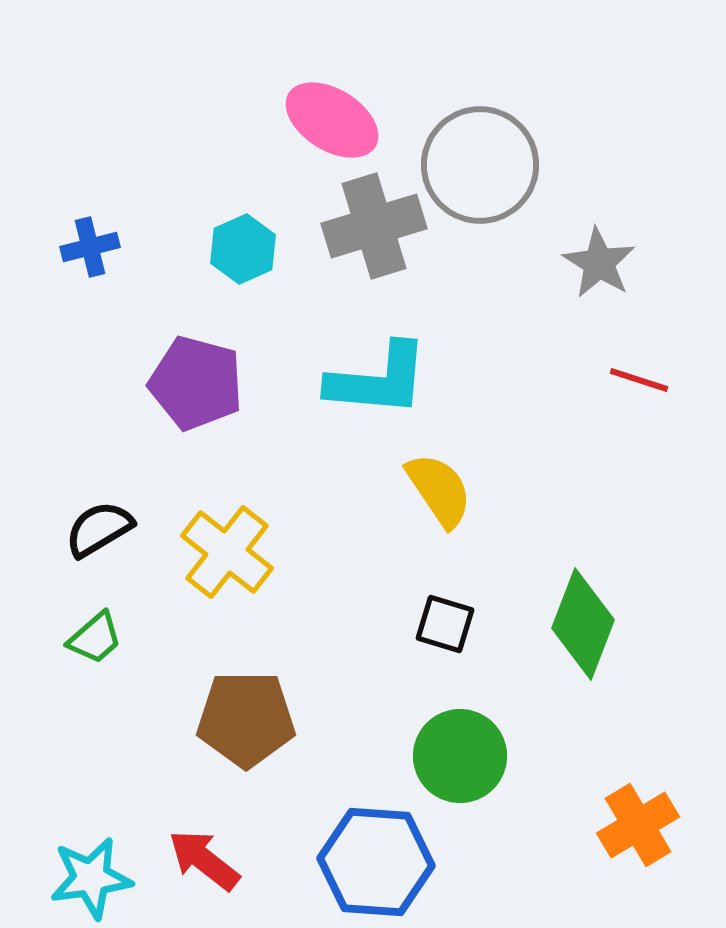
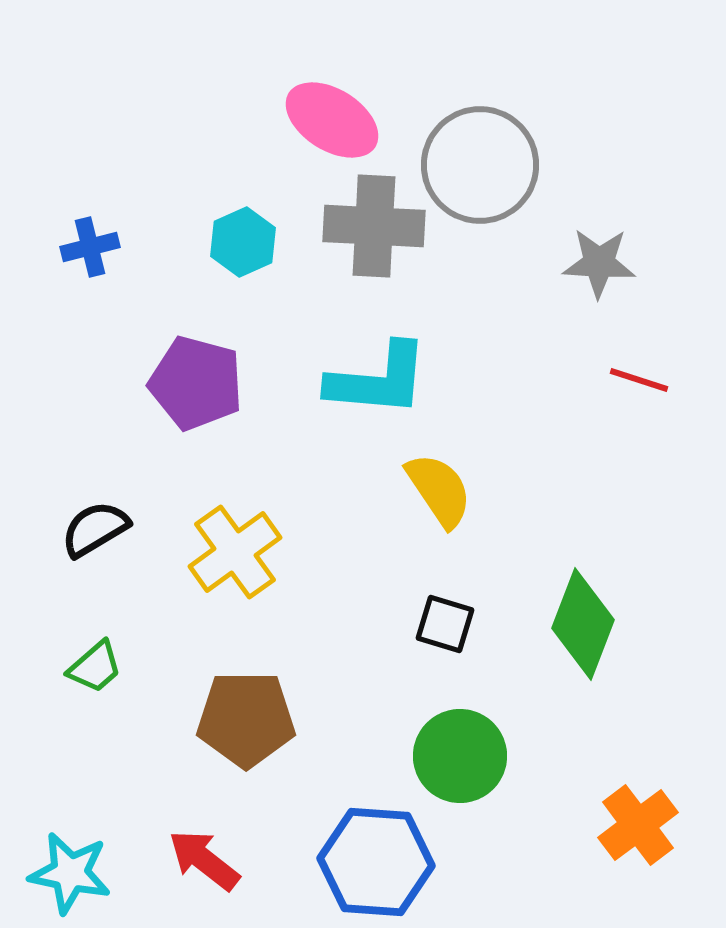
gray cross: rotated 20 degrees clockwise
cyan hexagon: moved 7 px up
gray star: rotated 28 degrees counterclockwise
black semicircle: moved 4 px left
yellow cross: moved 8 px right; rotated 16 degrees clockwise
green trapezoid: moved 29 px down
orange cross: rotated 6 degrees counterclockwise
cyan star: moved 21 px left, 5 px up; rotated 20 degrees clockwise
